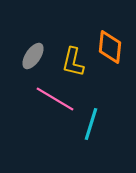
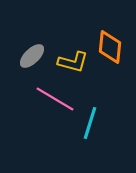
gray ellipse: moved 1 px left; rotated 12 degrees clockwise
yellow L-shape: rotated 88 degrees counterclockwise
cyan line: moved 1 px left, 1 px up
